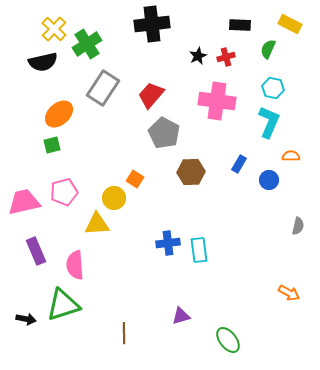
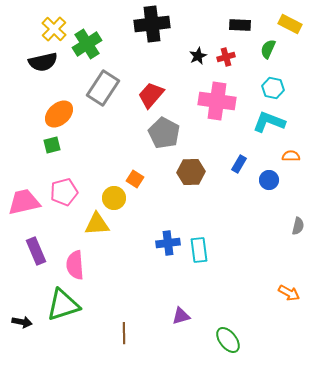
cyan L-shape: rotated 92 degrees counterclockwise
black arrow: moved 4 px left, 3 px down
